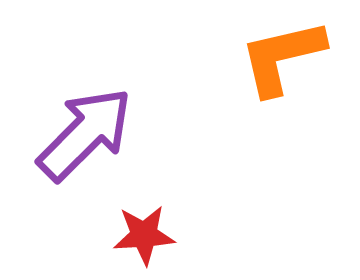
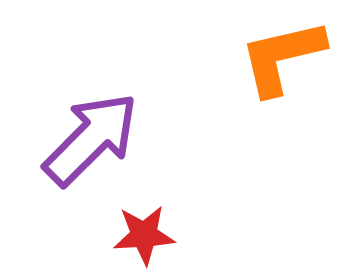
purple arrow: moved 6 px right, 5 px down
